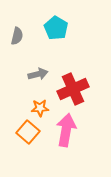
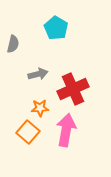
gray semicircle: moved 4 px left, 8 px down
